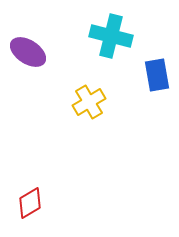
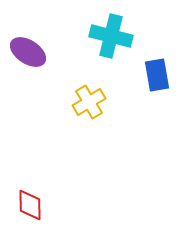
red diamond: moved 2 px down; rotated 60 degrees counterclockwise
